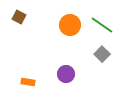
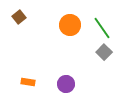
brown square: rotated 24 degrees clockwise
green line: moved 3 px down; rotated 20 degrees clockwise
gray square: moved 2 px right, 2 px up
purple circle: moved 10 px down
